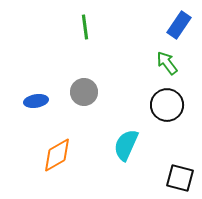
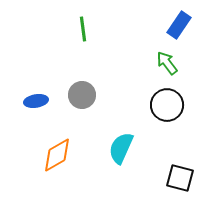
green line: moved 2 px left, 2 px down
gray circle: moved 2 px left, 3 px down
cyan semicircle: moved 5 px left, 3 px down
